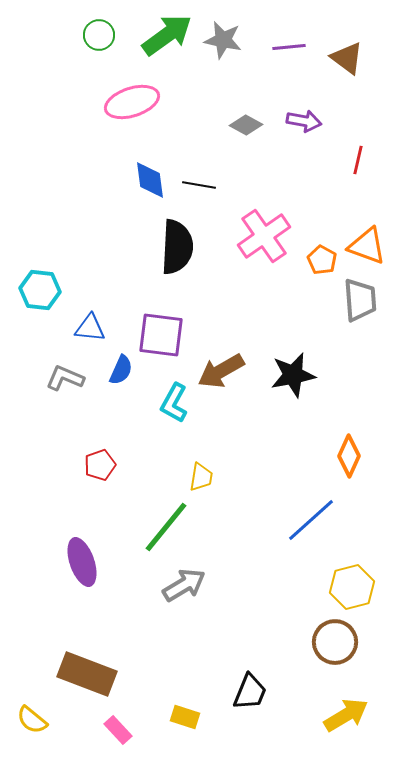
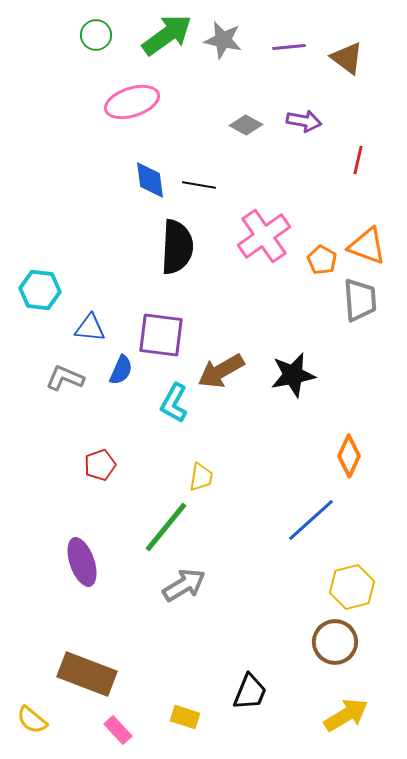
green circle: moved 3 px left
